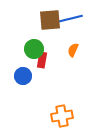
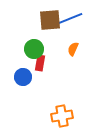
blue line: rotated 8 degrees counterclockwise
orange semicircle: moved 1 px up
red rectangle: moved 2 px left, 3 px down
blue circle: moved 1 px down
